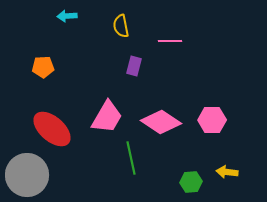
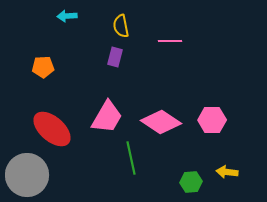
purple rectangle: moved 19 px left, 9 px up
